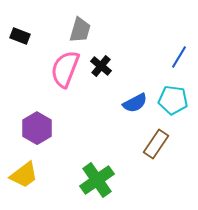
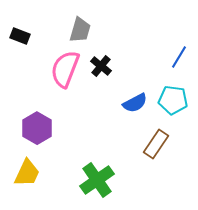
yellow trapezoid: moved 3 px right, 2 px up; rotated 28 degrees counterclockwise
